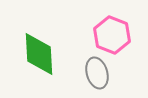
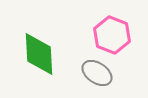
gray ellipse: rotated 40 degrees counterclockwise
